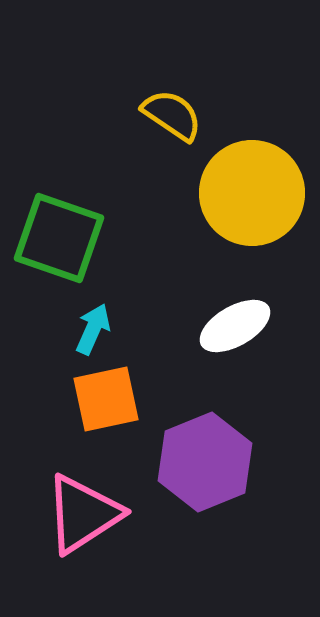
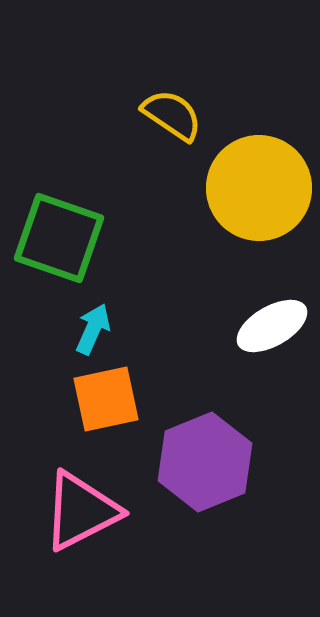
yellow circle: moved 7 px right, 5 px up
white ellipse: moved 37 px right
pink triangle: moved 2 px left, 3 px up; rotated 6 degrees clockwise
